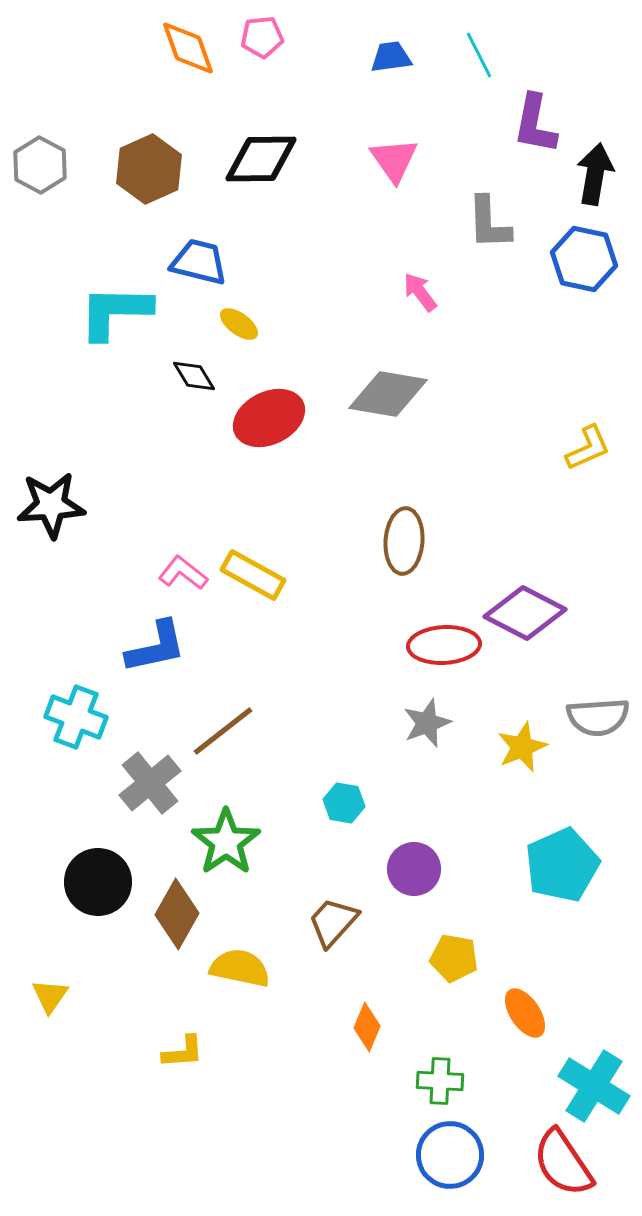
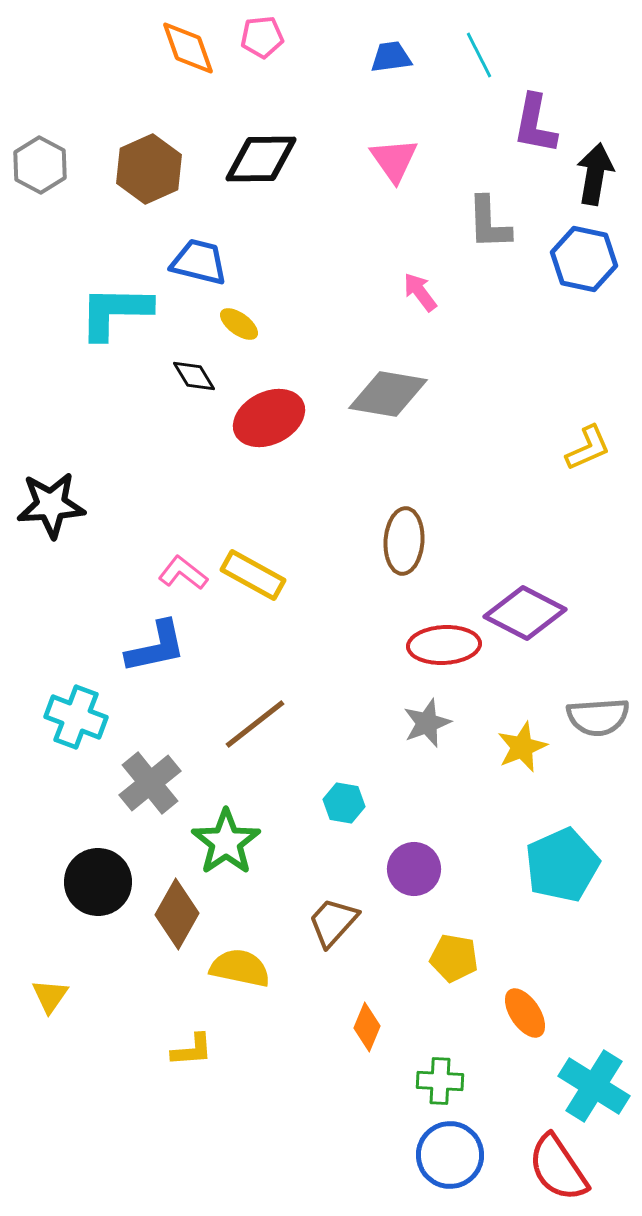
brown line at (223, 731): moved 32 px right, 7 px up
yellow L-shape at (183, 1052): moved 9 px right, 2 px up
red semicircle at (563, 1163): moved 5 px left, 5 px down
